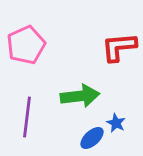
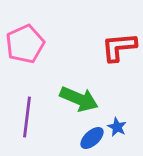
pink pentagon: moved 1 px left, 1 px up
green arrow: moved 1 px left, 3 px down; rotated 30 degrees clockwise
blue star: moved 1 px right, 4 px down
